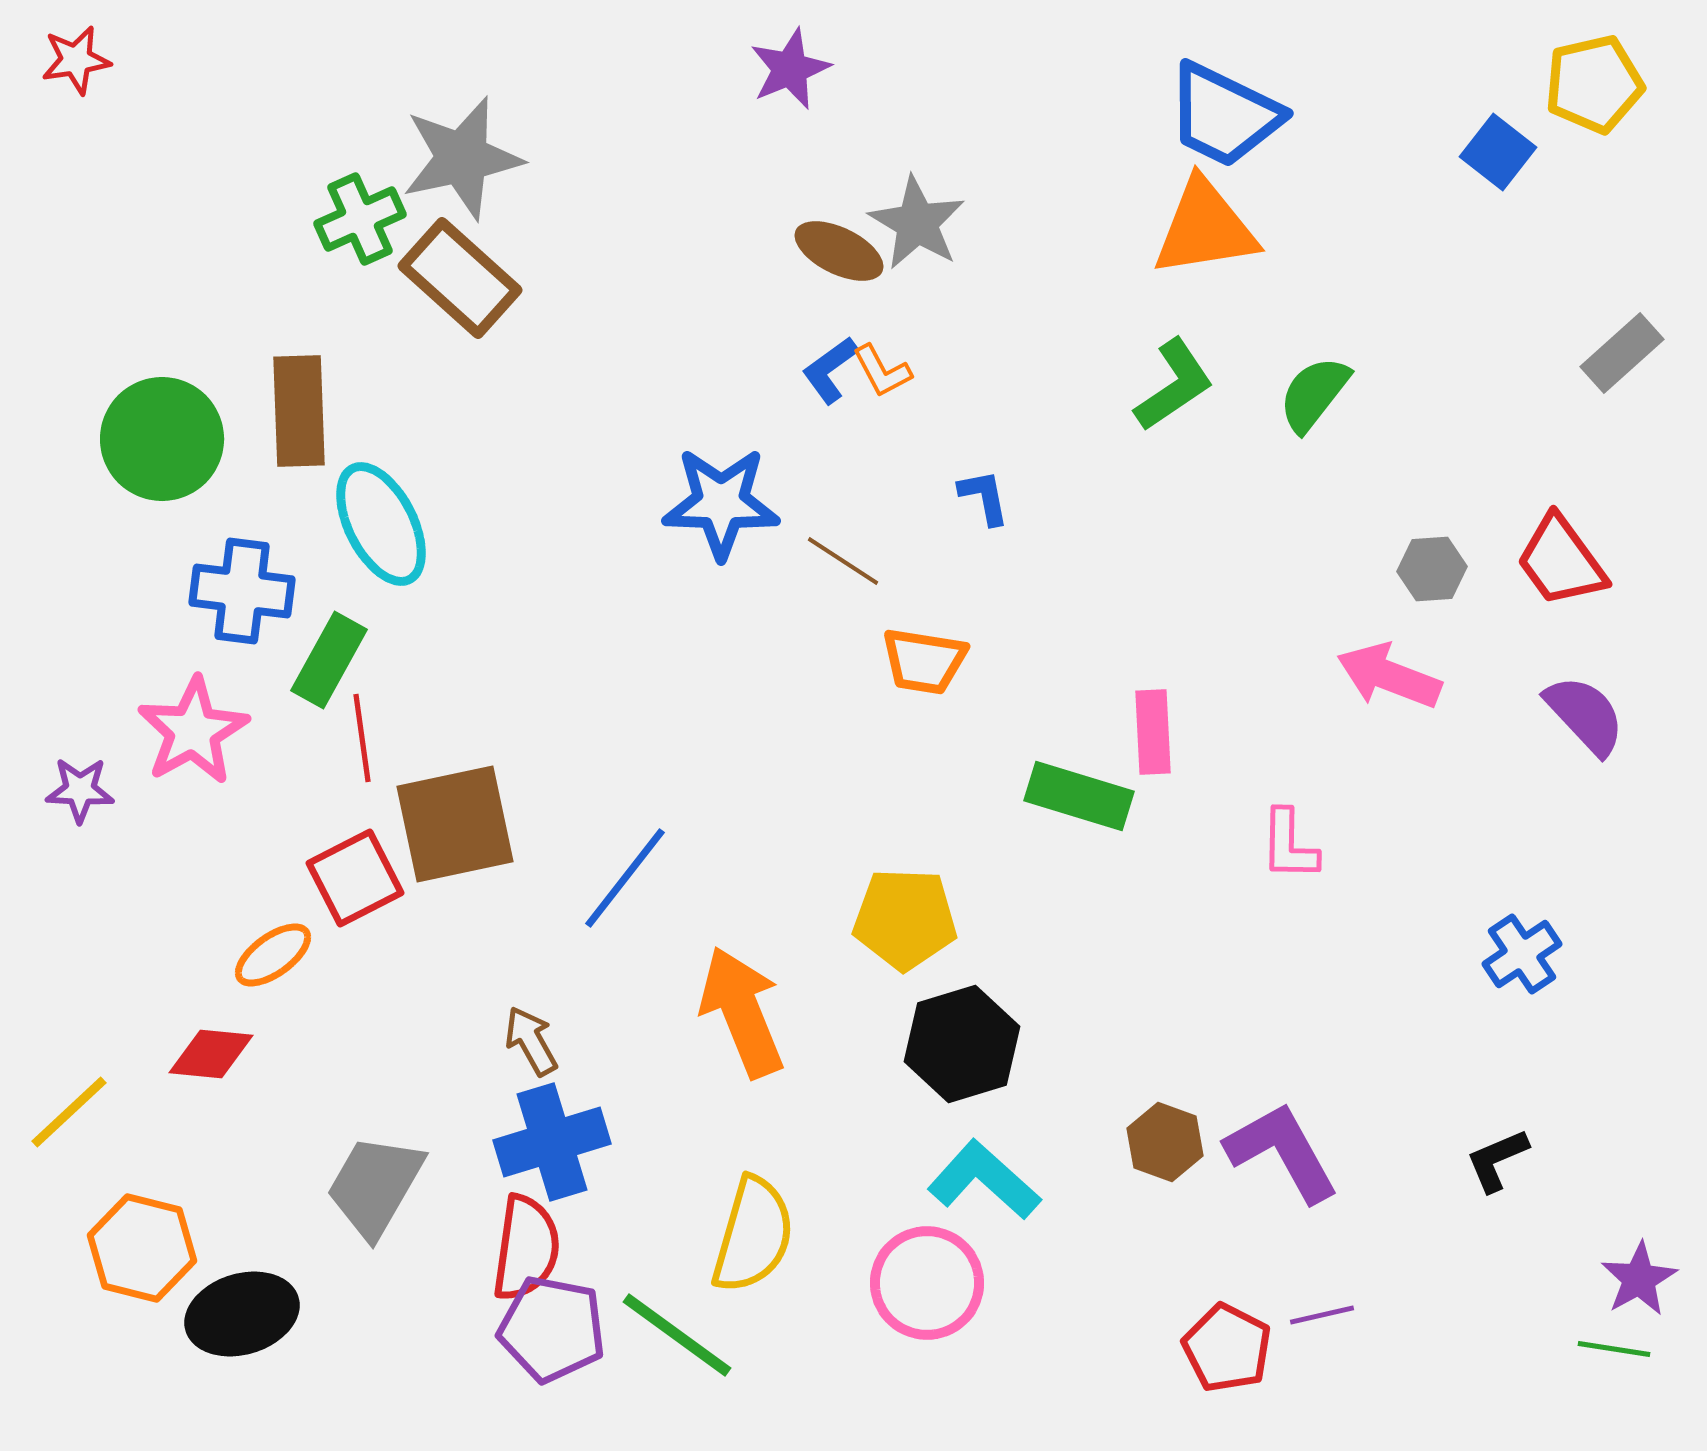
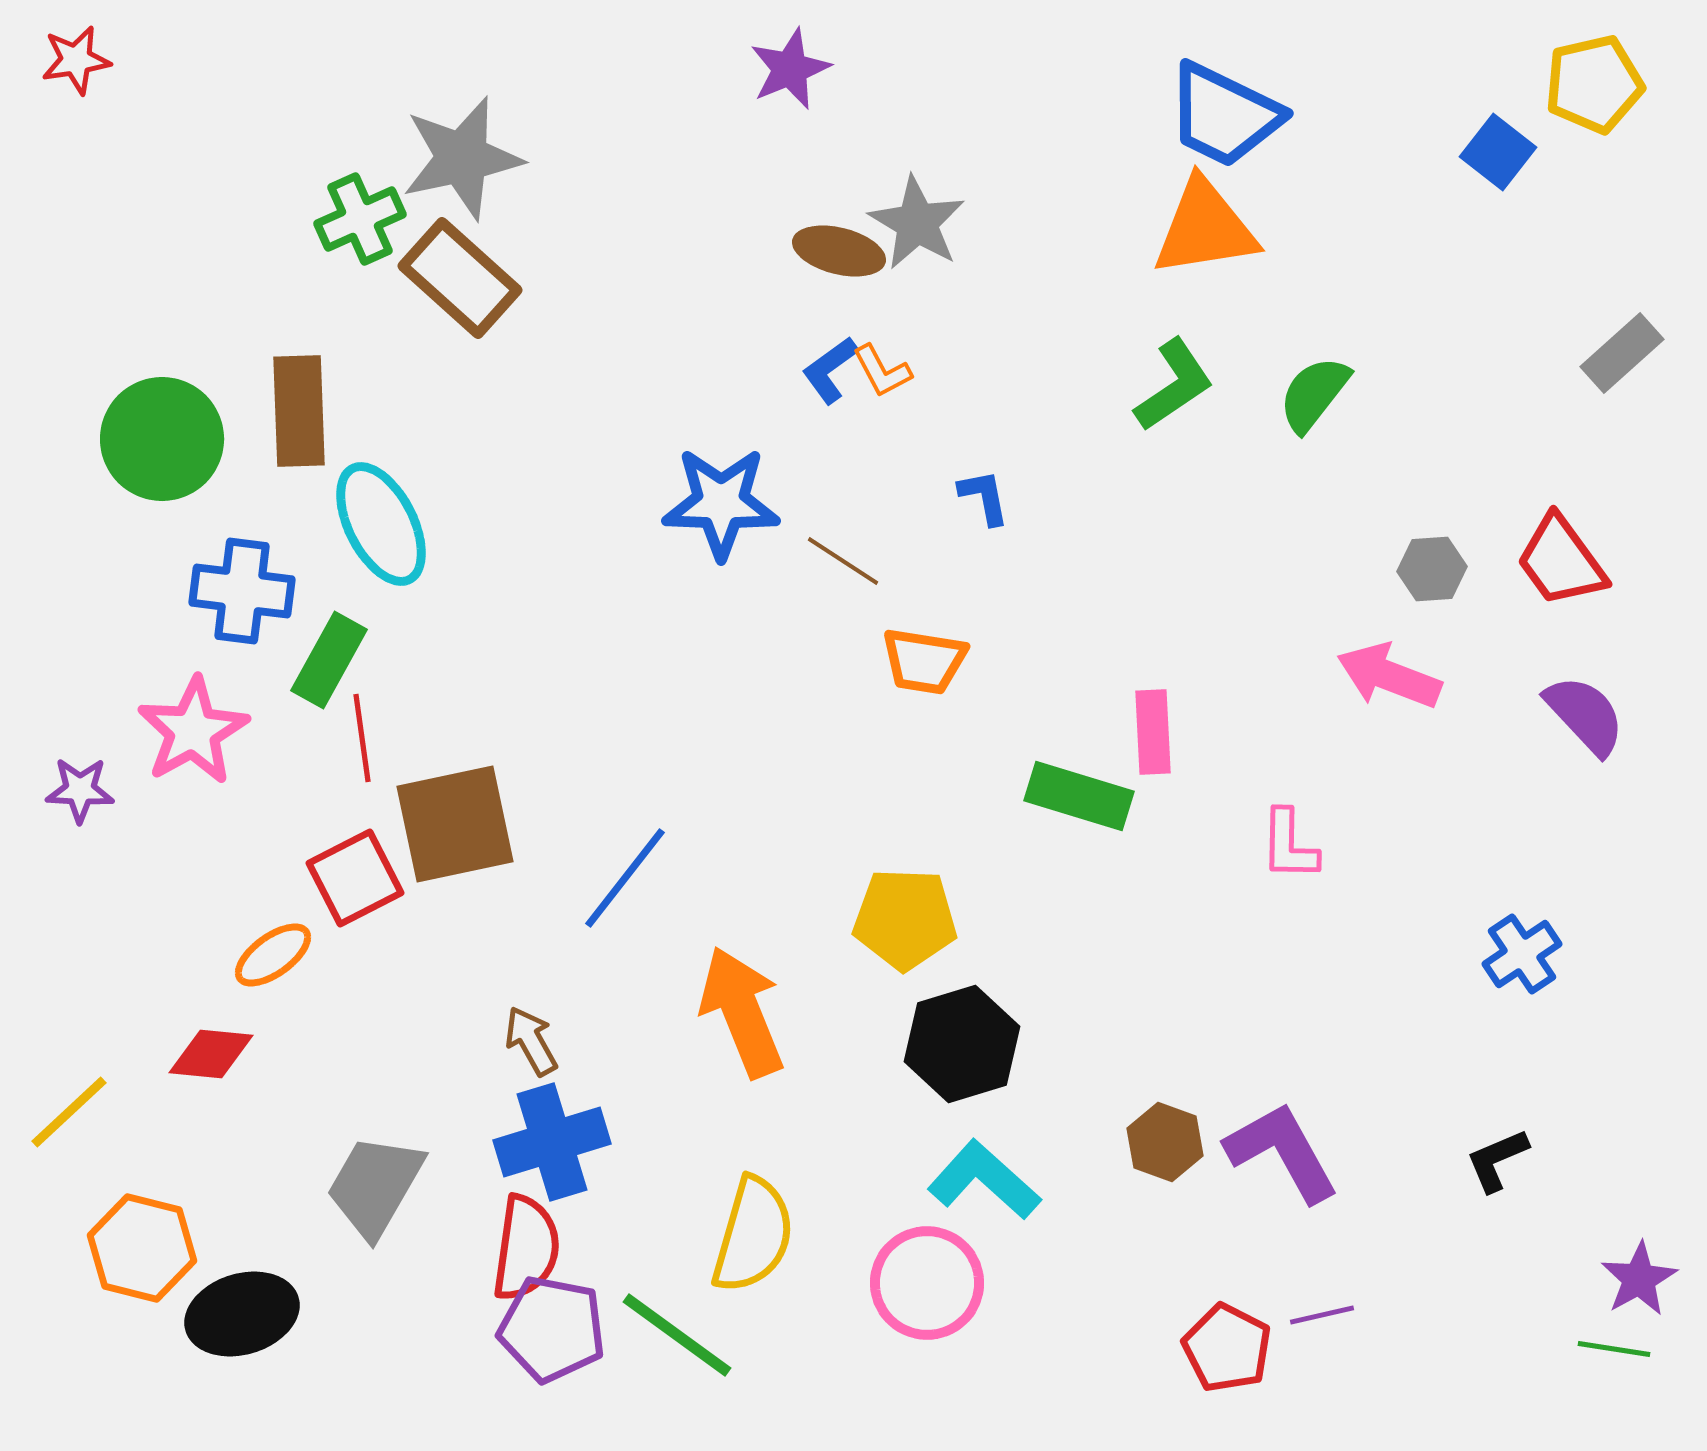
brown ellipse at (839, 251): rotated 12 degrees counterclockwise
